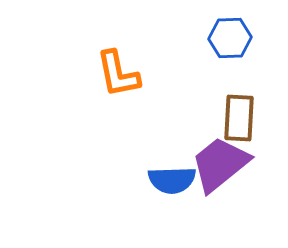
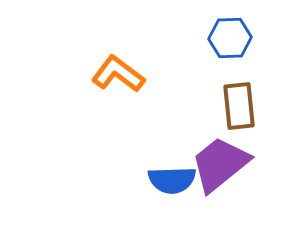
orange L-shape: rotated 138 degrees clockwise
brown rectangle: moved 12 px up; rotated 9 degrees counterclockwise
